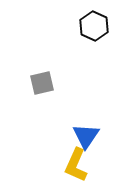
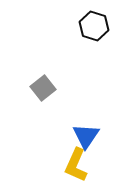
black hexagon: rotated 8 degrees counterclockwise
gray square: moved 1 px right, 5 px down; rotated 25 degrees counterclockwise
